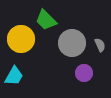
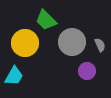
yellow circle: moved 4 px right, 4 px down
gray circle: moved 1 px up
purple circle: moved 3 px right, 2 px up
